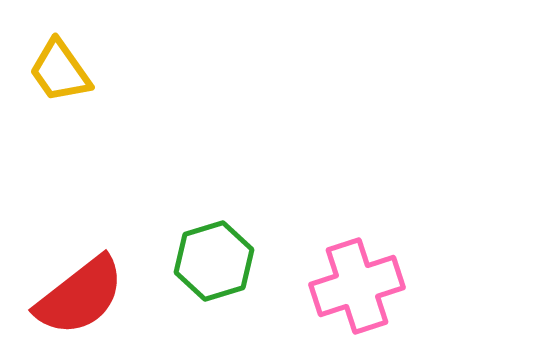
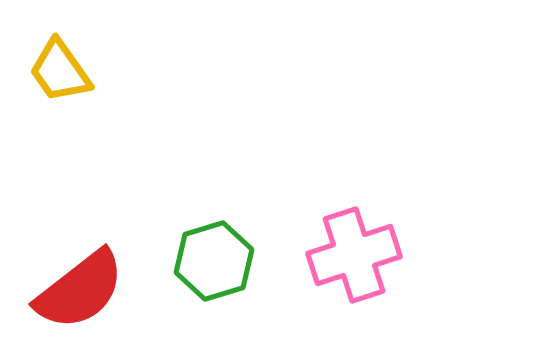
pink cross: moved 3 px left, 31 px up
red semicircle: moved 6 px up
